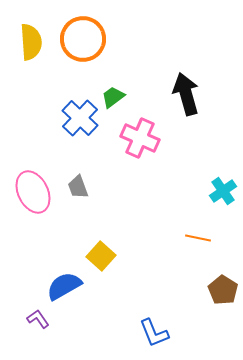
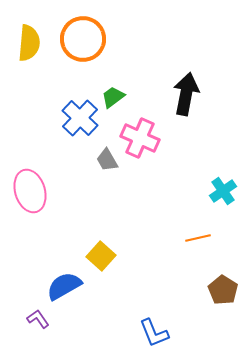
yellow semicircle: moved 2 px left, 1 px down; rotated 9 degrees clockwise
black arrow: rotated 27 degrees clockwise
gray trapezoid: moved 29 px right, 27 px up; rotated 10 degrees counterclockwise
pink ellipse: moved 3 px left, 1 px up; rotated 9 degrees clockwise
orange line: rotated 25 degrees counterclockwise
